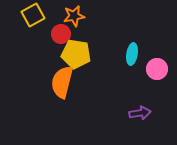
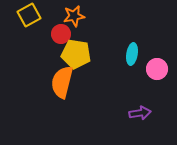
yellow square: moved 4 px left
